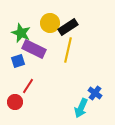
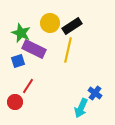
black rectangle: moved 4 px right, 1 px up
